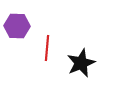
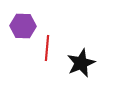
purple hexagon: moved 6 px right
